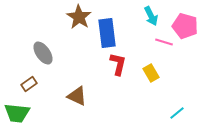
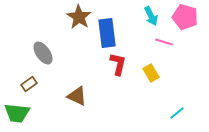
pink pentagon: moved 9 px up
